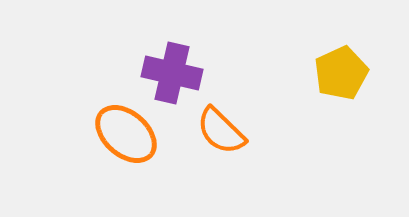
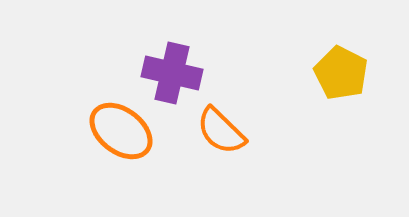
yellow pentagon: rotated 20 degrees counterclockwise
orange ellipse: moved 5 px left, 3 px up; rotated 4 degrees counterclockwise
